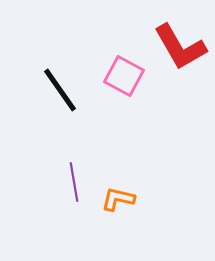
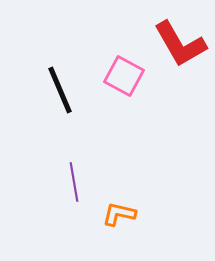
red L-shape: moved 3 px up
black line: rotated 12 degrees clockwise
orange L-shape: moved 1 px right, 15 px down
